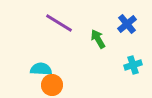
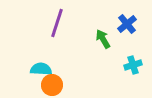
purple line: moved 2 px left; rotated 76 degrees clockwise
green arrow: moved 5 px right
